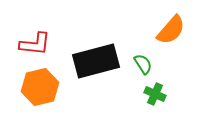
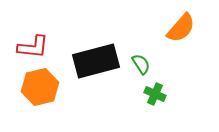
orange semicircle: moved 10 px right, 2 px up
red L-shape: moved 2 px left, 3 px down
green semicircle: moved 2 px left
